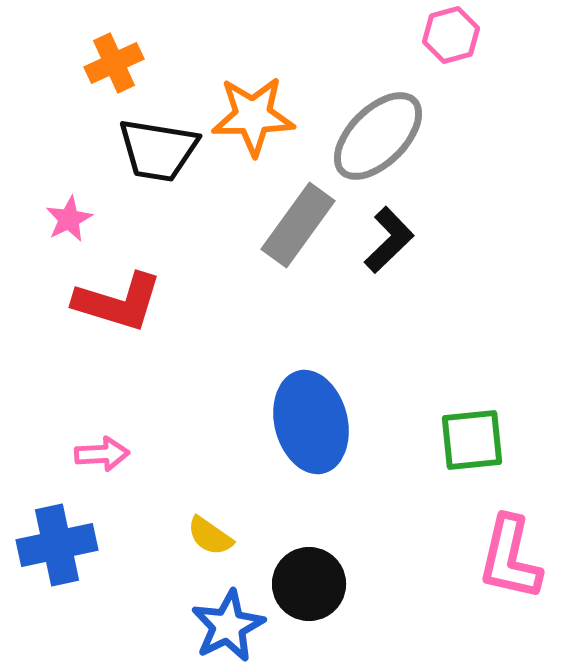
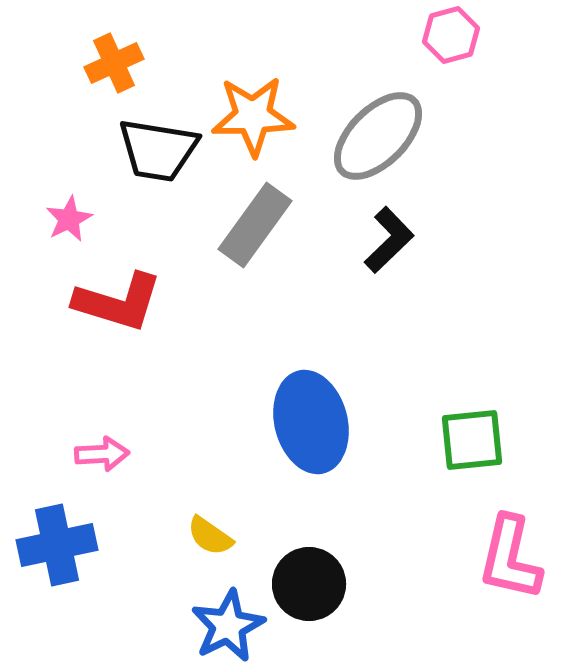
gray rectangle: moved 43 px left
